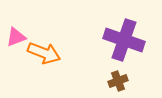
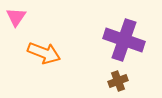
pink triangle: moved 20 px up; rotated 35 degrees counterclockwise
